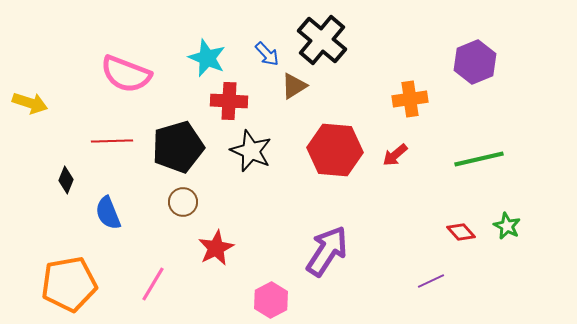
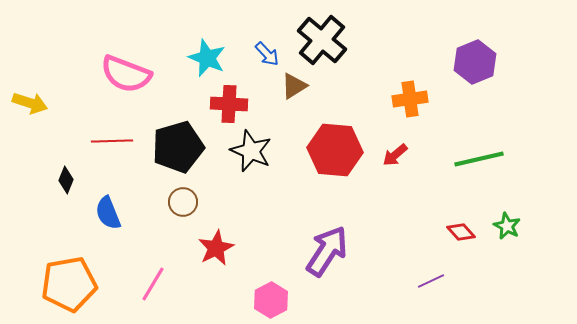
red cross: moved 3 px down
